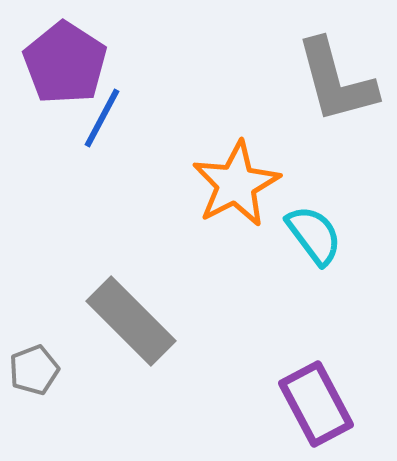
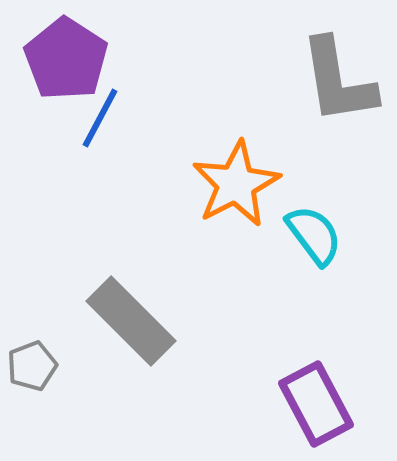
purple pentagon: moved 1 px right, 4 px up
gray L-shape: moved 2 px right; rotated 6 degrees clockwise
blue line: moved 2 px left
gray pentagon: moved 2 px left, 4 px up
